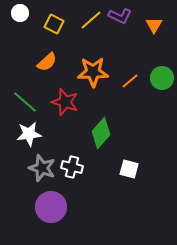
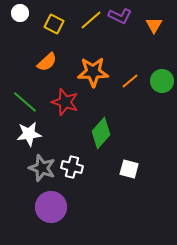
green circle: moved 3 px down
